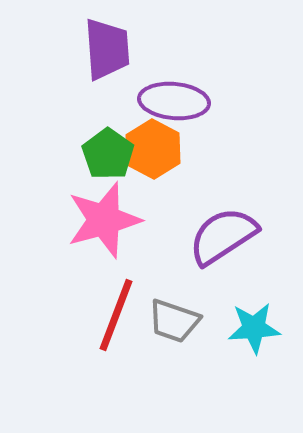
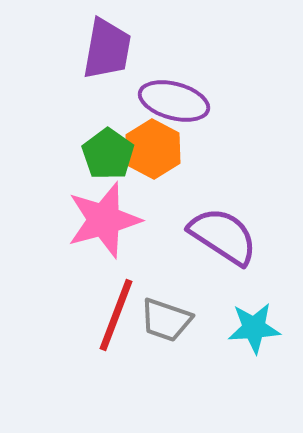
purple trapezoid: rotated 14 degrees clockwise
purple ellipse: rotated 10 degrees clockwise
purple semicircle: rotated 66 degrees clockwise
gray trapezoid: moved 8 px left, 1 px up
